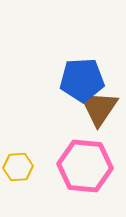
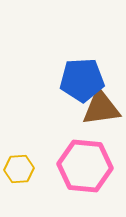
brown triangle: moved 2 px right; rotated 48 degrees clockwise
yellow hexagon: moved 1 px right, 2 px down
